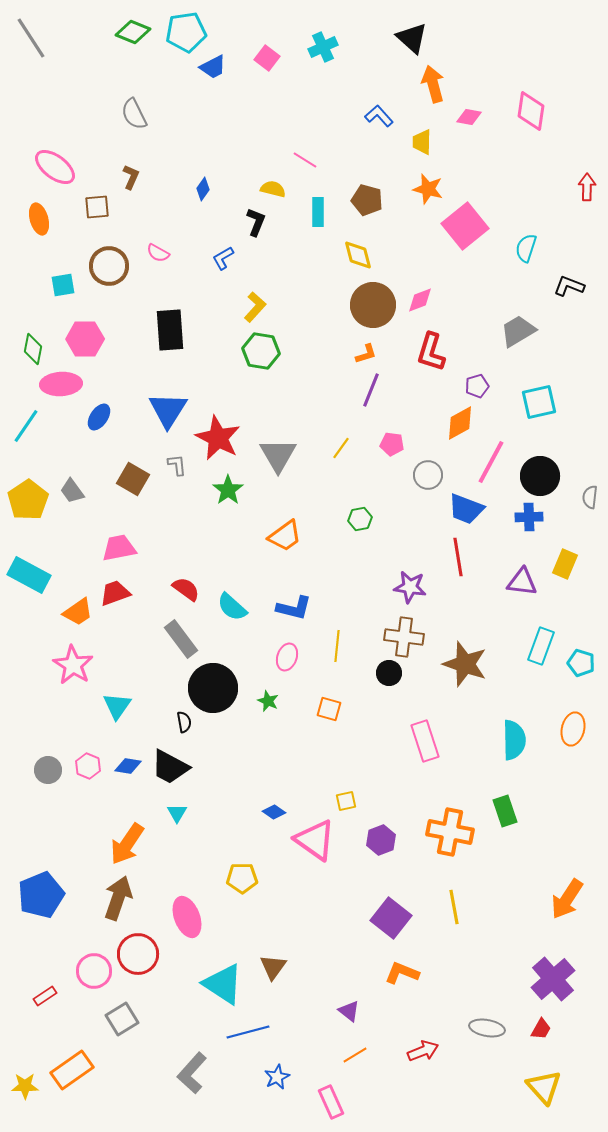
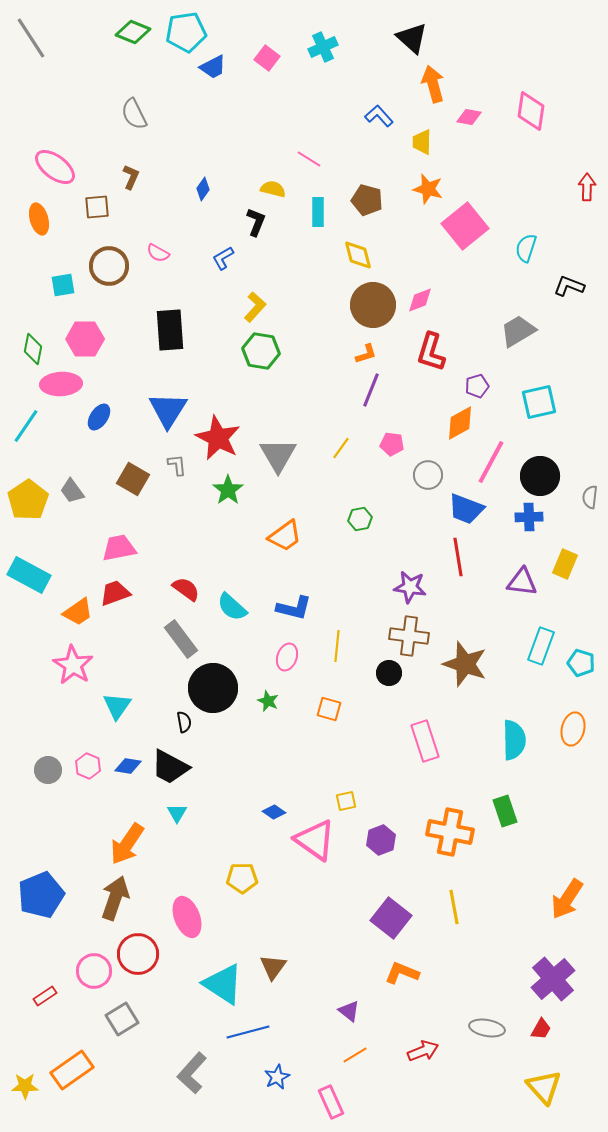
pink line at (305, 160): moved 4 px right, 1 px up
brown cross at (404, 637): moved 5 px right, 1 px up
brown arrow at (118, 898): moved 3 px left
